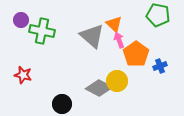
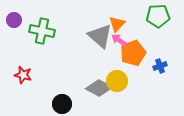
green pentagon: moved 1 px down; rotated 15 degrees counterclockwise
purple circle: moved 7 px left
orange triangle: moved 3 px right; rotated 30 degrees clockwise
gray triangle: moved 8 px right
pink arrow: rotated 35 degrees counterclockwise
orange pentagon: moved 3 px left, 1 px up; rotated 15 degrees clockwise
